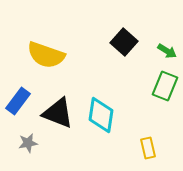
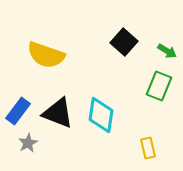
green rectangle: moved 6 px left
blue rectangle: moved 10 px down
gray star: rotated 18 degrees counterclockwise
